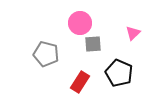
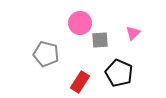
gray square: moved 7 px right, 4 px up
